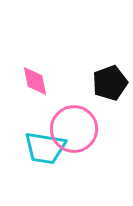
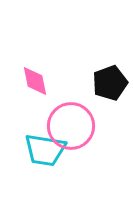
pink circle: moved 3 px left, 3 px up
cyan trapezoid: moved 2 px down
